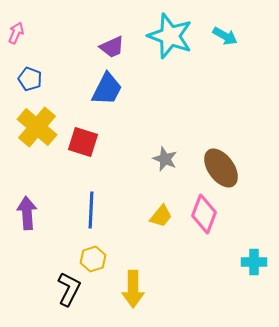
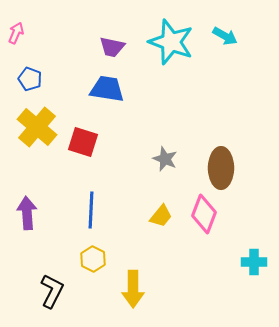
cyan star: moved 1 px right, 6 px down
purple trapezoid: rotated 36 degrees clockwise
blue trapezoid: rotated 108 degrees counterclockwise
brown ellipse: rotated 36 degrees clockwise
yellow hexagon: rotated 15 degrees counterclockwise
black L-shape: moved 17 px left, 2 px down
